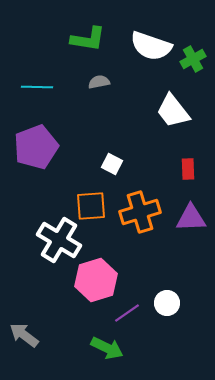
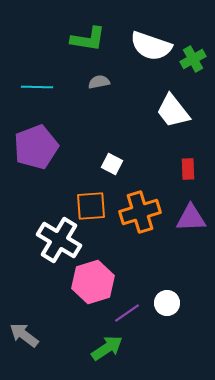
pink hexagon: moved 3 px left, 2 px down
green arrow: rotated 60 degrees counterclockwise
